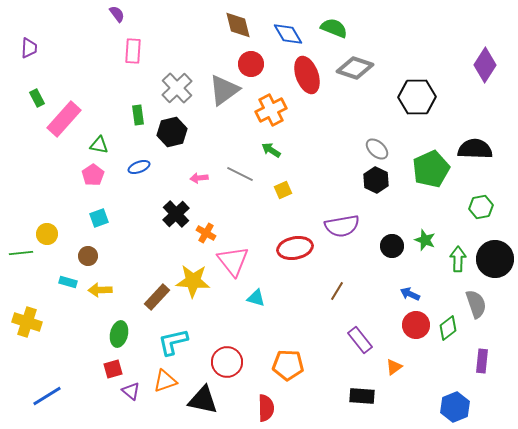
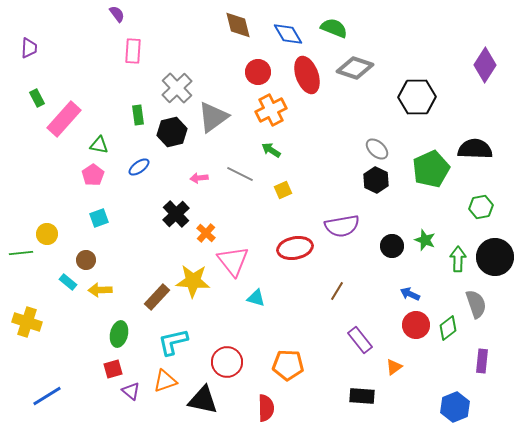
red circle at (251, 64): moved 7 px right, 8 px down
gray triangle at (224, 90): moved 11 px left, 27 px down
blue ellipse at (139, 167): rotated 15 degrees counterclockwise
orange cross at (206, 233): rotated 12 degrees clockwise
brown circle at (88, 256): moved 2 px left, 4 px down
black circle at (495, 259): moved 2 px up
cyan rectangle at (68, 282): rotated 24 degrees clockwise
